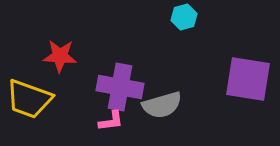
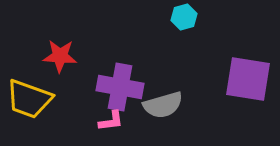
gray semicircle: moved 1 px right
